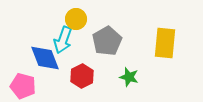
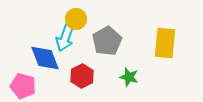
cyan arrow: moved 2 px right, 2 px up
